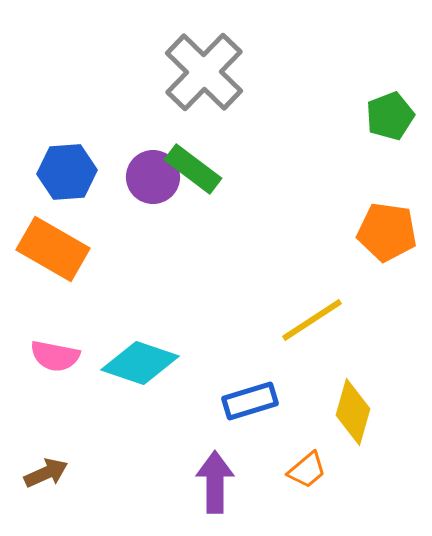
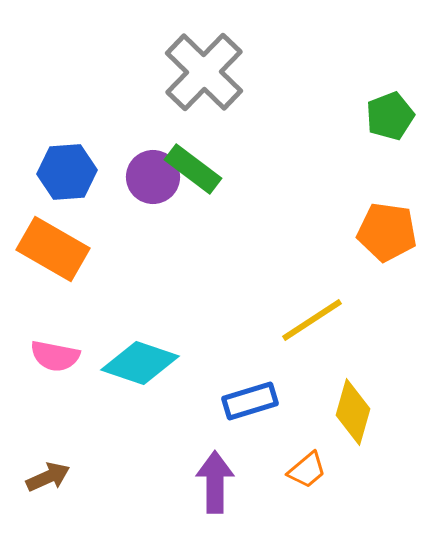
brown arrow: moved 2 px right, 4 px down
